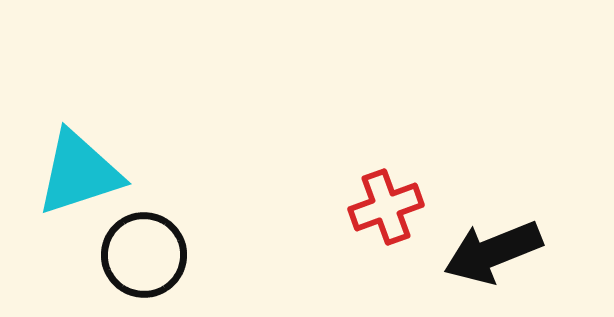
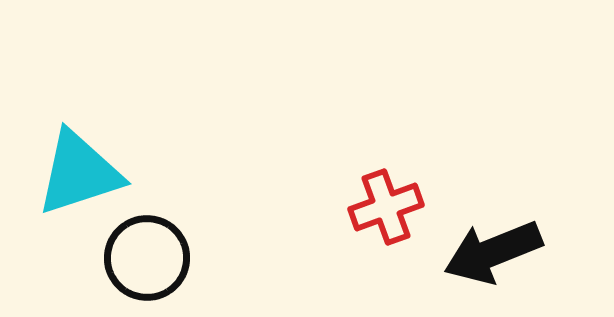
black circle: moved 3 px right, 3 px down
